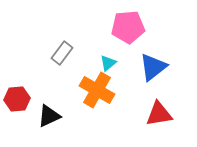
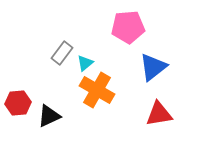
cyan triangle: moved 23 px left
red hexagon: moved 1 px right, 4 px down
